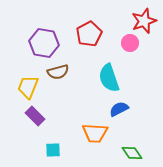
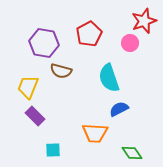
brown semicircle: moved 3 px right, 1 px up; rotated 30 degrees clockwise
